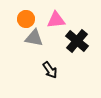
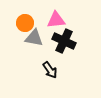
orange circle: moved 1 px left, 4 px down
black cross: moved 13 px left; rotated 15 degrees counterclockwise
